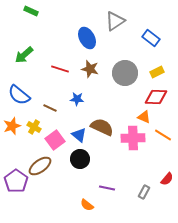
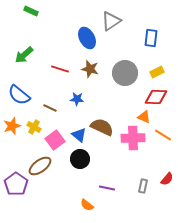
gray triangle: moved 4 px left
blue rectangle: rotated 60 degrees clockwise
purple pentagon: moved 3 px down
gray rectangle: moved 1 px left, 6 px up; rotated 16 degrees counterclockwise
